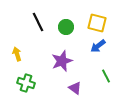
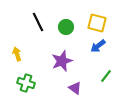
green line: rotated 64 degrees clockwise
